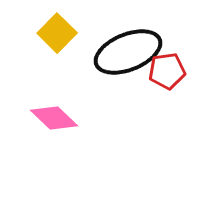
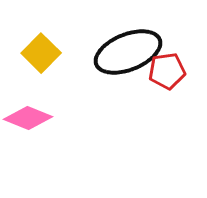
yellow square: moved 16 px left, 20 px down
pink diamond: moved 26 px left; rotated 21 degrees counterclockwise
